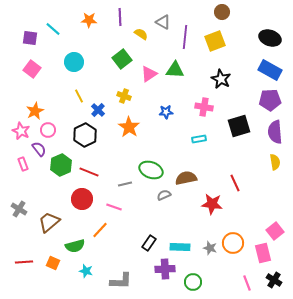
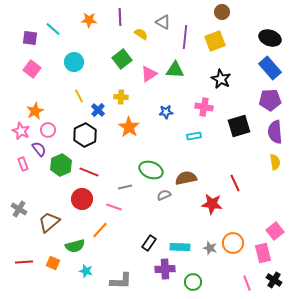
blue rectangle at (270, 70): moved 2 px up; rotated 20 degrees clockwise
yellow cross at (124, 96): moved 3 px left, 1 px down; rotated 16 degrees counterclockwise
cyan rectangle at (199, 139): moved 5 px left, 3 px up
gray line at (125, 184): moved 3 px down
